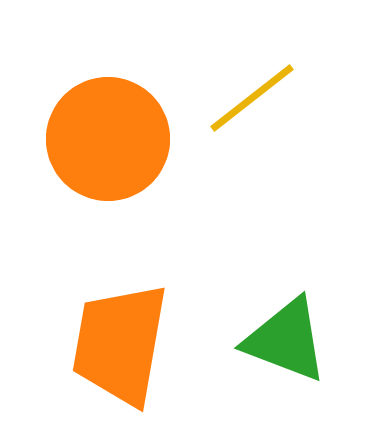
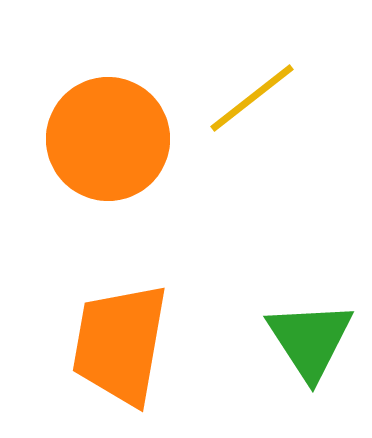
green triangle: moved 24 px right; rotated 36 degrees clockwise
